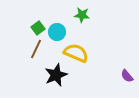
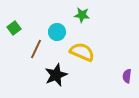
green square: moved 24 px left
yellow semicircle: moved 6 px right, 1 px up
purple semicircle: rotated 48 degrees clockwise
